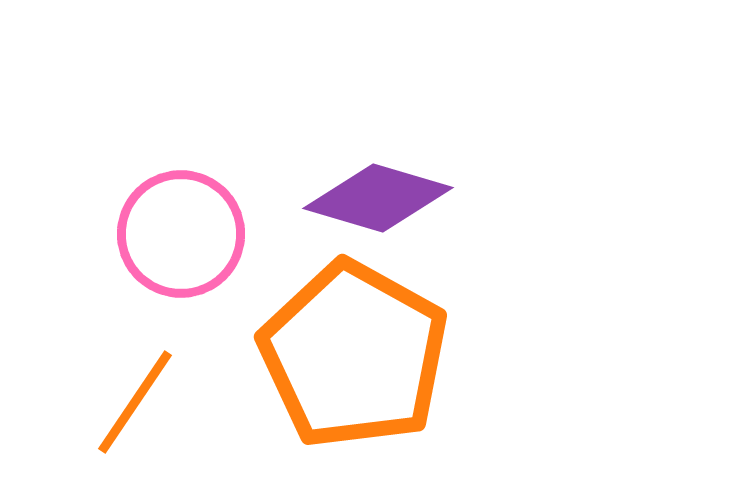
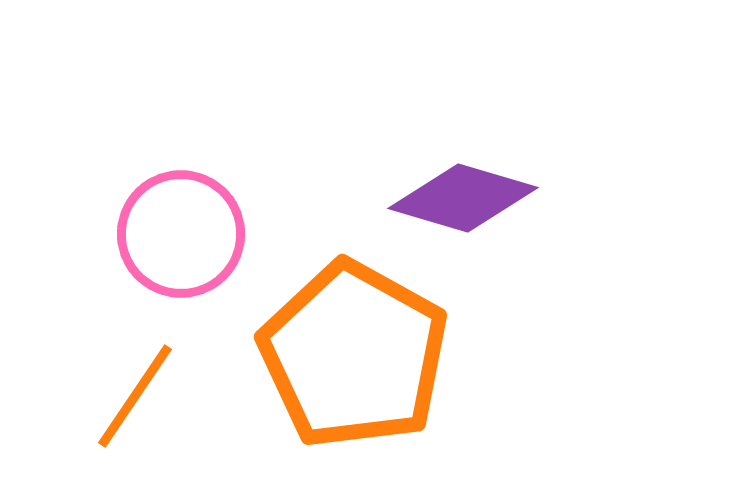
purple diamond: moved 85 px right
orange line: moved 6 px up
